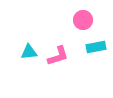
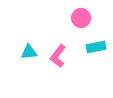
pink circle: moved 2 px left, 2 px up
pink L-shape: rotated 145 degrees clockwise
